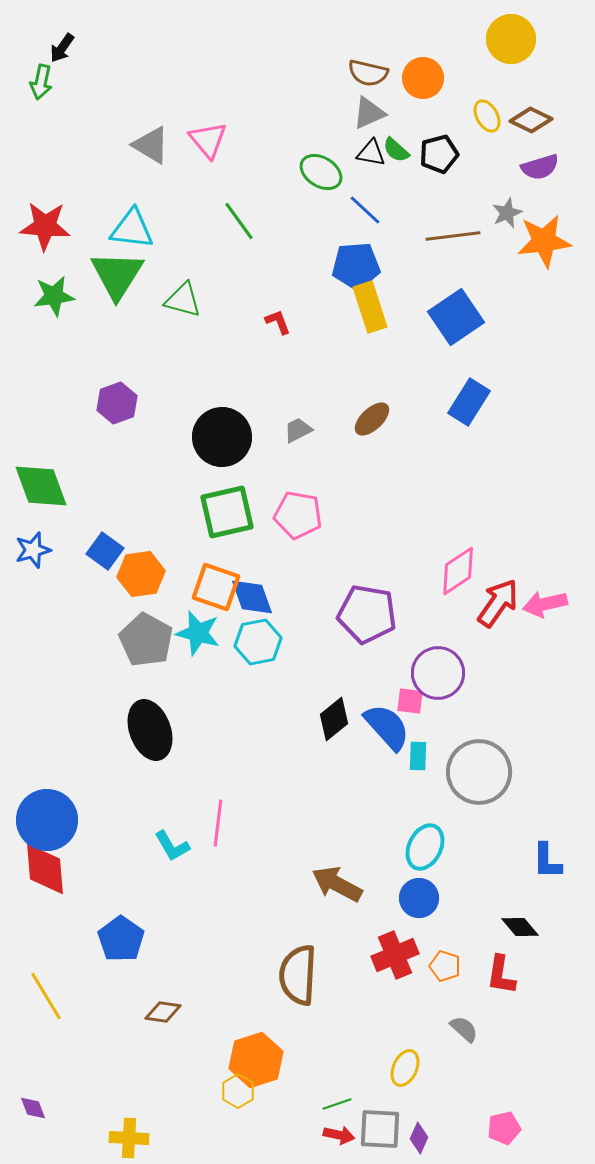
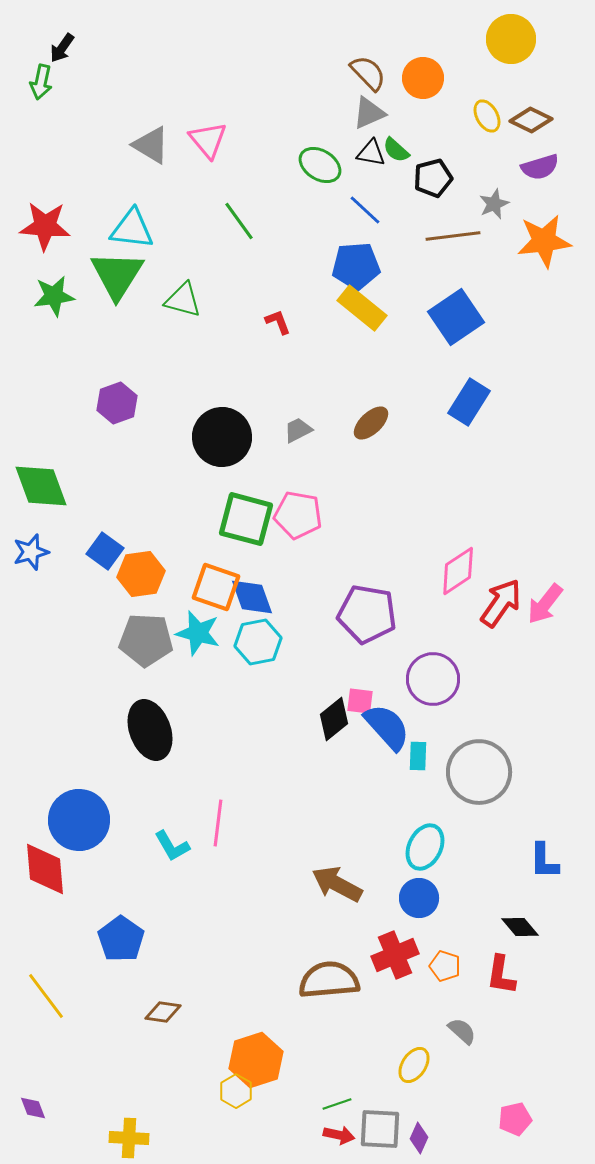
brown semicircle at (368, 73): rotated 147 degrees counterclockwise
black pentagon at (439, 154): moved 6 px left, 24 px down
green ellipse at (321, 172): moved 1 px left, 7 px up
gray star at (507, 213): moved 13 px left, 9 px up
yellow rectangle at (370, 307): moved 8 px left, 1 px down; rotated 33 degrees counterclockwise
brown ellipse at (372, 419): moved 1 px left, 4 px down
green square at (227, 512): moved 19 px right, 7 px down; rotated 28 degrees clockwise
blue star at (33, 550): moved 2 px left, 2 px down
red arrow at (498, 603): moved 3 px right
pink arrow at (545, 604): rotated 39 degrees counterclockwise
gray pentagon at (146, 640): rotated 26 degrees counterclockwise
purple circle at (438, 673): moved 5 px left, 6 px down
pink square at (410, 701): moved 50 px left
blue circle at (47, 820): moved 32 px right
blue L-shape at (547, 861): moved 3 px left
brown semicircle at (298, 975): moved 31 px right, 5 px down; rotated 82 degrees clockwise
yellow line at (46, 996): rotated 6 degrees counterclockwise
gray semicircle at (464, 1029): moved 2 px left, 2 px down
yellow ellipse at (405, 1068): moved 9 px right, 3 px up; rotated 9 degrees clockwise
yellow hexagon at (238, 1091): moved 2 px left
pink pentagon at (504, 1128): moved 11 px right, 9 px up
